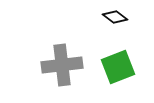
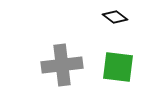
green square: rotated 28 degrees clockwise
